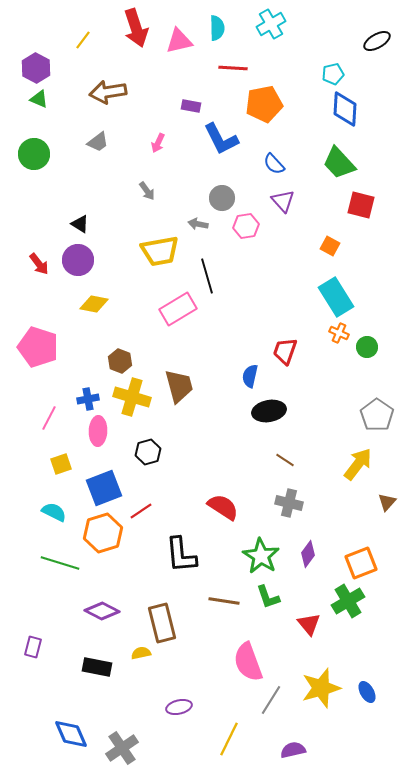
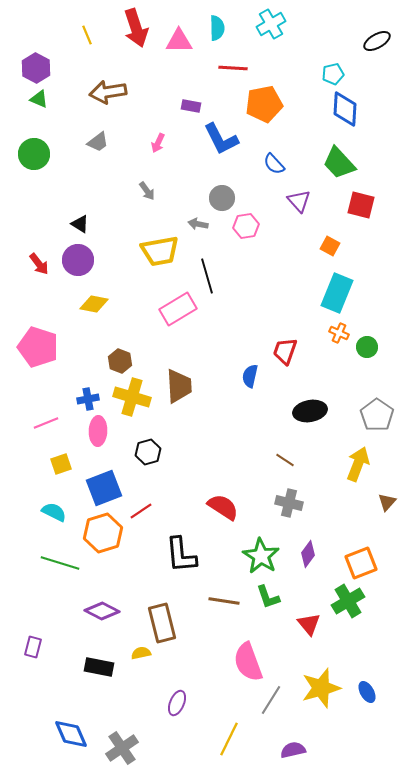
yellow line at (83, 40): moved 4 px right, 5 px up; rotated 60 degrees counterclockwise
pink triangle at (179, 41): rotated 12 degrees clockwise
purple triangle at (283, 201): moved 16 px right
cyan rectangle at (336, 297): moved 1 px right, 4 px up; rotated 54 degrees clockwise
brown trapezoid at (179, 386): rotated 12 degrees clockwise
black ellipse at (269, 411): moved 41 px right
pink line at (49, 418): moved 3 px left, 5 px down; rotated 40 degrees clockwise
yellow arrow at (358, 464): rotated 16 degrees counterclockwise
black rectangle at (97, 667): moved 2 px right
purple ellipse at (179, 707): moved 2 px left, 4 px up; rotated 55 degrees counterclockwise
